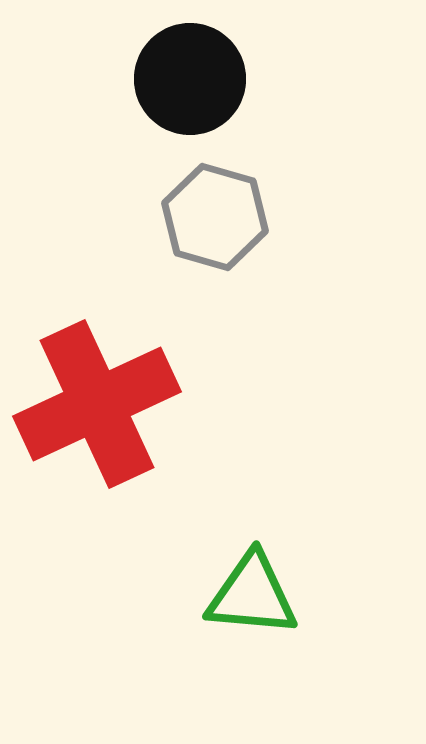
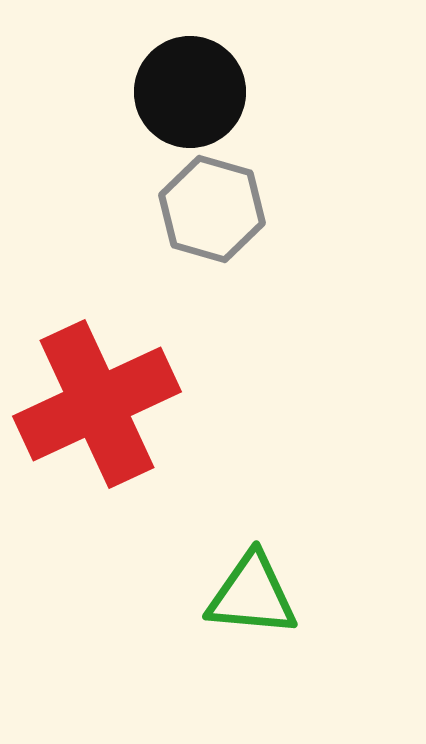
black circle: moved 13 px down
gray hexagon: moved 3 px left, 8 px up
